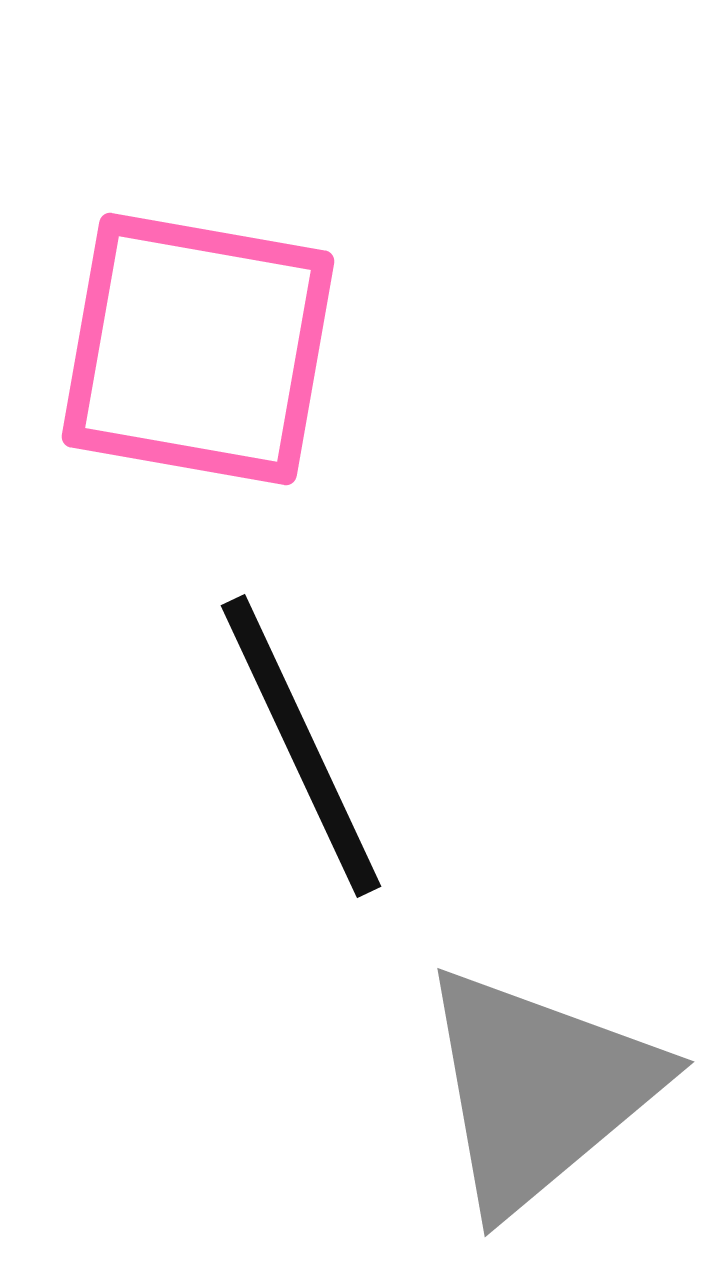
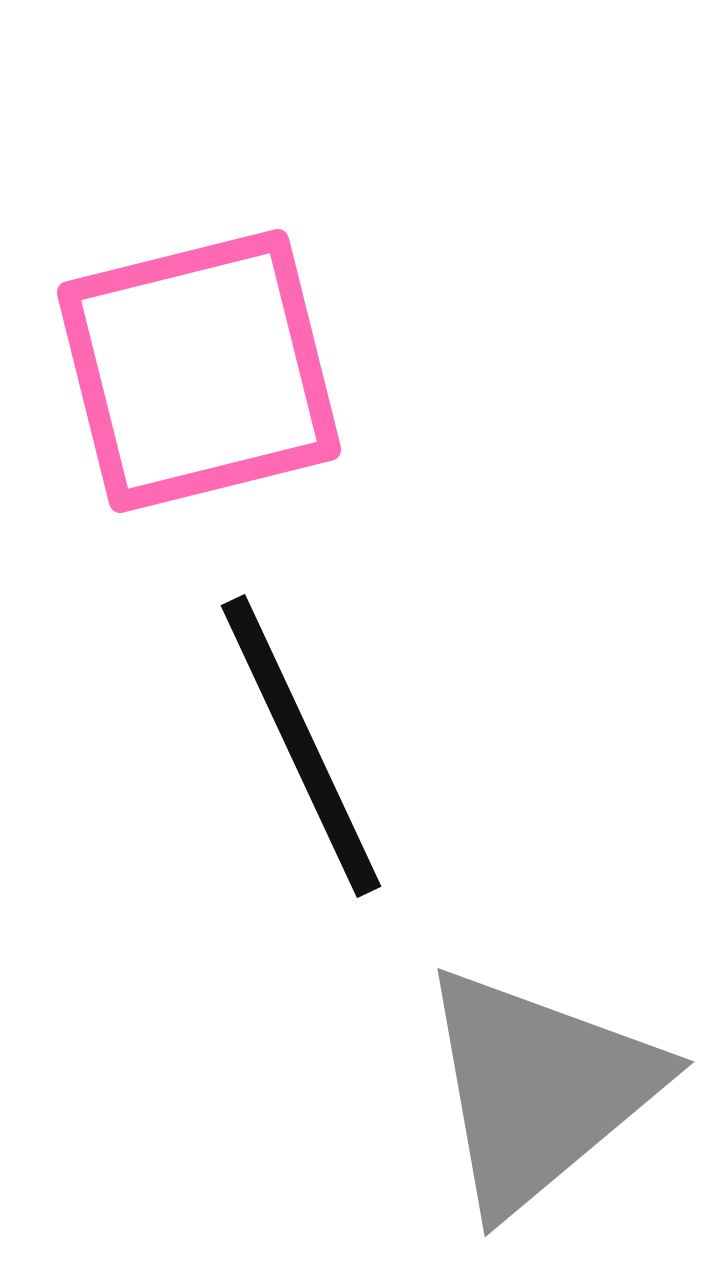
pink square: moved 1 px right, 22 px down; rotated 24 degrees counterclockwise
